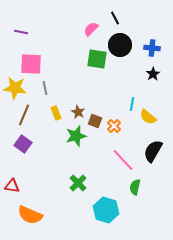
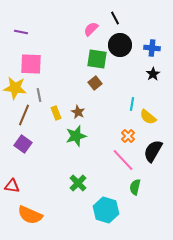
gray line: moved 6 px left, 7 px down
brown square: moved 38 px up; rotated 32 degrees clockwise
orange cross: moved 14 px right, 10 px down
